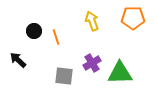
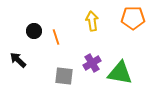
yellow arrow: rotated 12 degrees clockwise
green triangle: rotated 12 degrees clockwise
